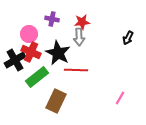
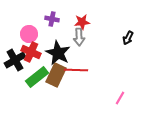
brown rectangle: moved 26 px up
